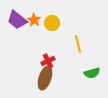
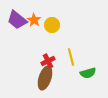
yellow circle: moved 2 px down
yellow line: moved 7 px left, 13 px down
green semicircle: moved 4 px left
